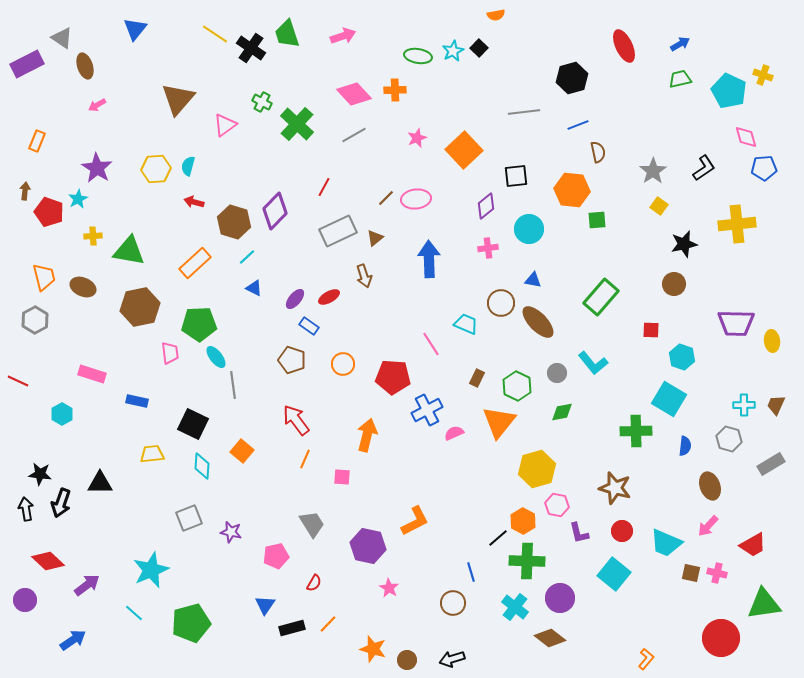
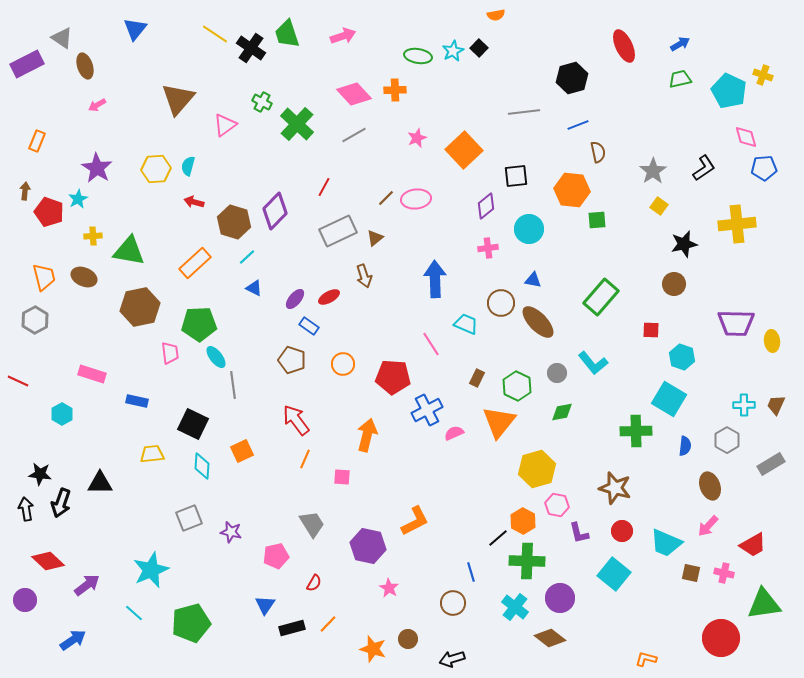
blue arrow at (429, 259): moved 6 px right, 20 px down
brown ellipse at (83, 287): moved 1 px right, 10 px up
gray hexagon at (729, 439): moved 2 px left, 1 px down; rotated 15 degrees clockwise
orange square at (242, 451): rotated 25 degrees clockwise
pink cross at (717, 573): moved 7 px right
orange L-shape at (646, 659): rotated 115 degrees counterclockwise
brown circle at (407, 660): moved 1 px right, 21 px up
